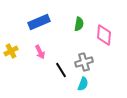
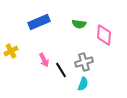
green semicircle: rotated 88 degrees clockwise
pink arrow: moved 4 px right, 8 px down
